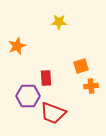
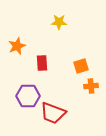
red rectangle: moved 4 px left, 15 px up
